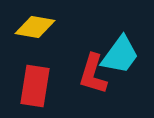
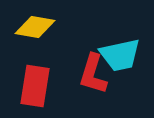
cyan trapezoid: rotated 42 degrees clockwise
